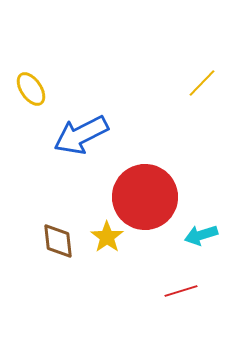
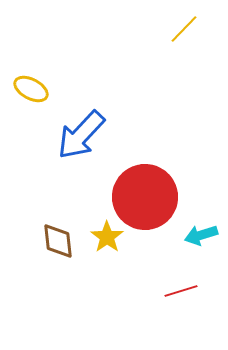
yellow line: moved 18 px left, 54 px up
yellow ellipse: rotated 28 degrees counterclockwise
blue arrow: rotated 20 degrees counterclockwise
